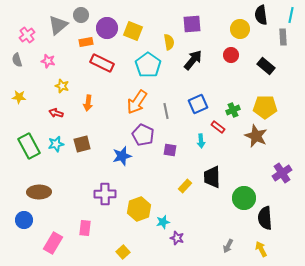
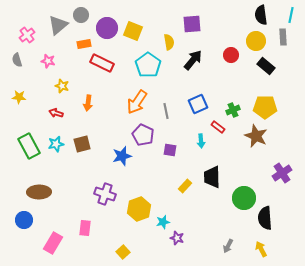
yellow circle at (240, 29): moved 16 px right, 12 px down
orange rectangle at (86, 42): moved 2 px left, 2 px down
purple cross at (105, 194): rotated 20 degrees clockwise
